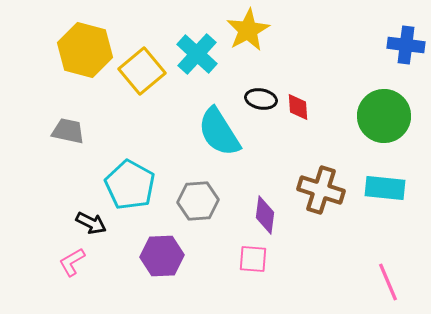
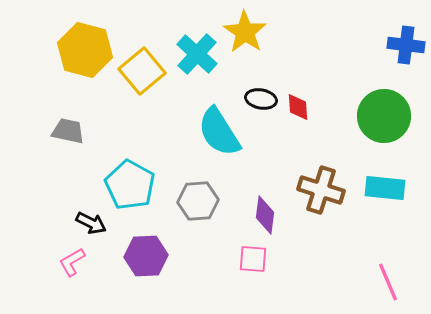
yellow star: moved 3 px left, 2 px down; rotated 9 degrees counterclockwise
purple hexagon: moved 16 px left
